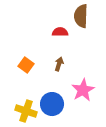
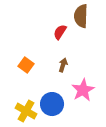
red semicircle: rotated 56 degrees counterclockwise
brown arrow: moved 4 px right, 1 px down
yellow cross: rotated 10 degrees clockwise
